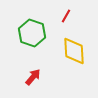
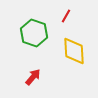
green hexagon: moved 2 px right
